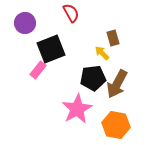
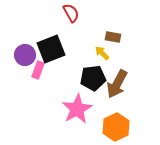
purple circle: moved 32 px down
brown rectangle: moved 1 px up; rotated 63 degrees counterclockwise
pink rectangle: rotated 18 degrees counterclockwise
orange hexagon: moved 2 px down; rotated 24 degrees clockwise
